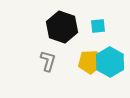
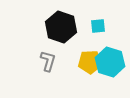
black hexagon: moved 1 px left
cyan hexagon: rotated 12 degrees counterclockwise
